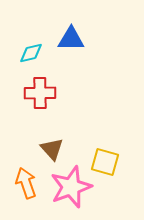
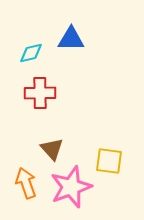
yellow square: moved 4 px right, 1 px up; rotated 8 degrees counterclockwise
